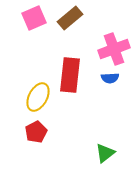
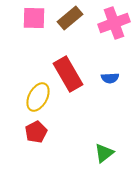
pink square: rotated 25 degrees clockwise
pink cross: moved 26 px up
red rectangle: moved 2 px left, 1 px up; rotated 36 degrees counterclockwise
green triangle: moved 1 px left
